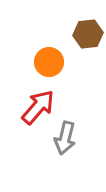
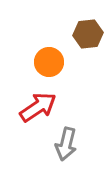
red arrow: rotated 15 degrees clockwise
gray arrow: moved 1 px right, 6 px down
